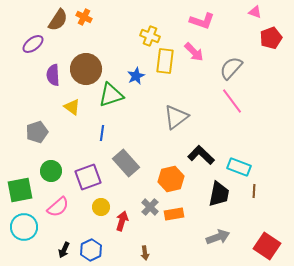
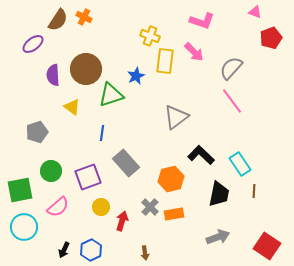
cyan rectangle: moved 1 px right, 3 px up; rotated 35 degrees clockwise
